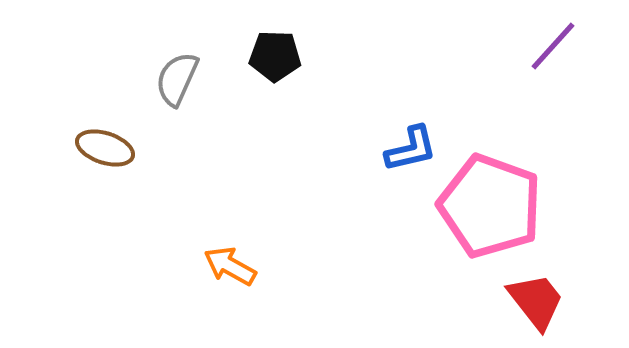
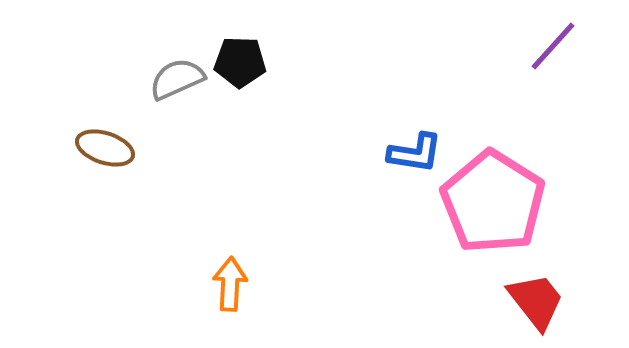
black pentagon: moved 35 px left, 6 px down
gray semicircle: rotated 42 degrees clockwise
blue L-shape: moved 4 px right, 4 px down; rotated 22 degrees clockwise
pink pentagon: moved 3 px right, 4 px up; rotated 12 degrees clockwise
orange arrow: moved 18 px down; rotated 64 degrees clockwise
